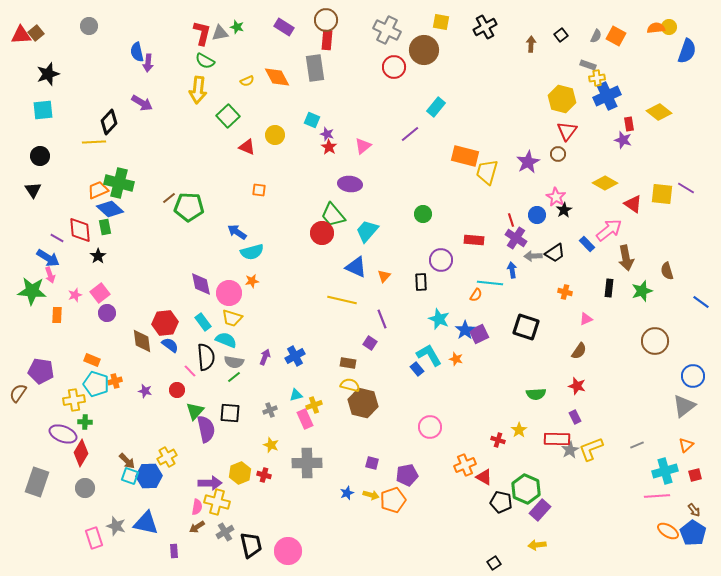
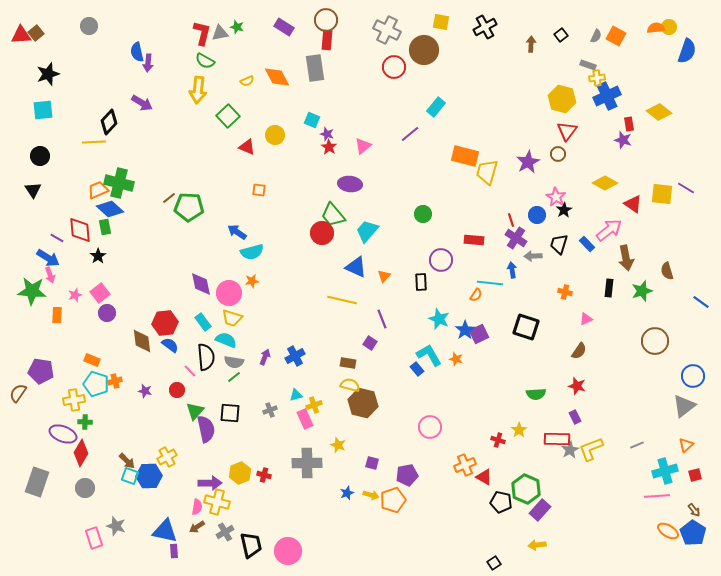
black trapezoid at (555, 253): moved 4 px right, 9 px up; rotated 140 degrees clockwise
yellow star at (271, 445): moved 67 px right
blue triangle at (146, 523): moved 19 px right, 8 px down
